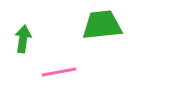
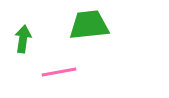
green trapezoid: moved 13 px left
